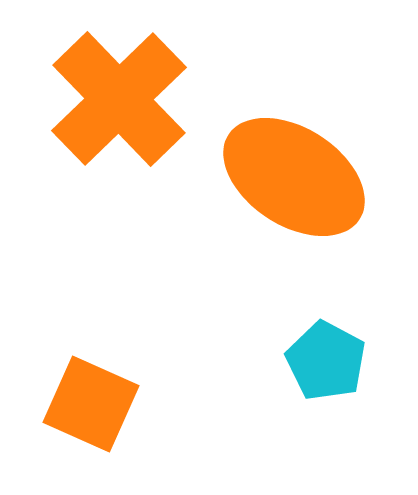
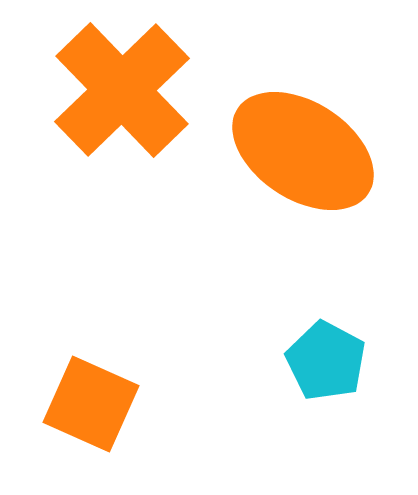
orange cross: moved 3 px right, 9 px up
orange ellipse: moved 9 px right, 26 px up
